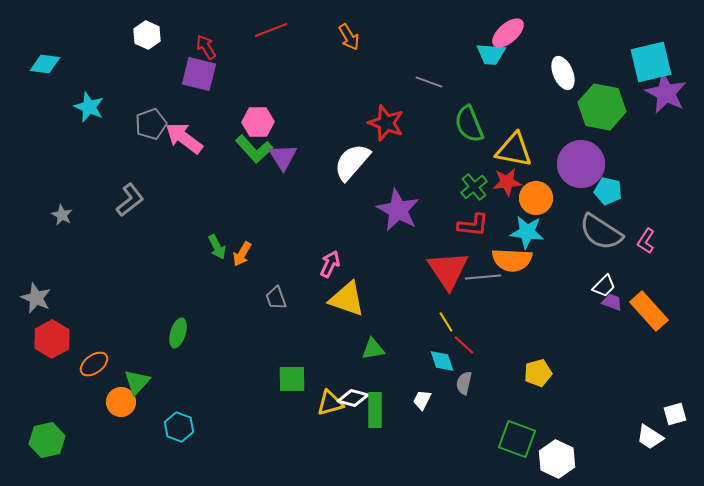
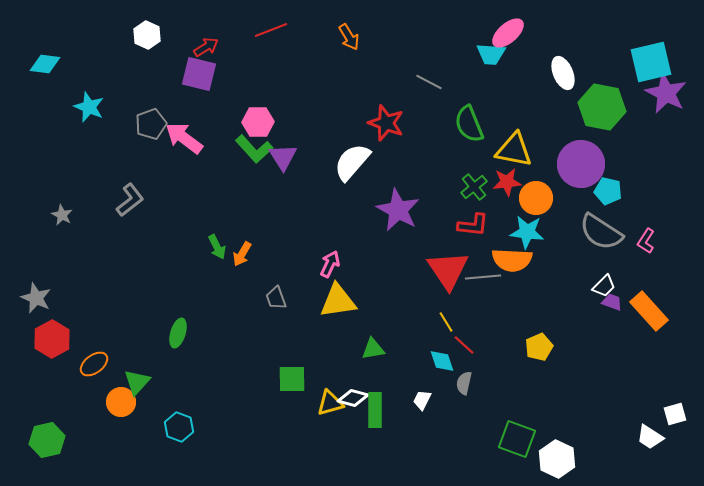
red arrow at (206, 47): rotated 90 degrees clockwise
gray line at (429, 82): rotated 8 degrees clockwise
yellow triangle at (347, 299): moved 9 px left, 2 px down; rotated 27 degrees counterclockwise
yellow pentagon at (538, 373): moved 1 px right, 26 px up; rotated 8 degrees counterclockwise
